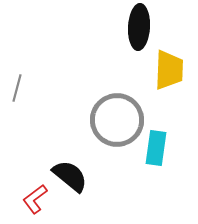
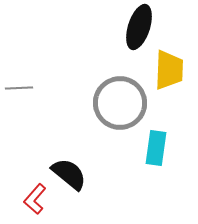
black ellipse: rotated 15 degrees clockwise
gray line: moved 2 px right; rotated 72 degrees clockwise
gray circle: moved 3 px right, 17 px up
black semicircle: moved 1 px left, 2 px up
red L-shape: rotated 12 degrees counterclockwise
